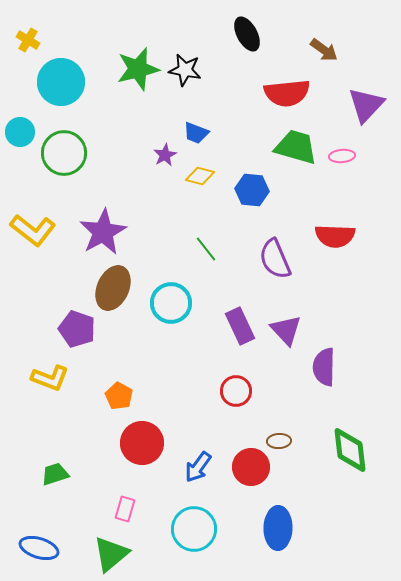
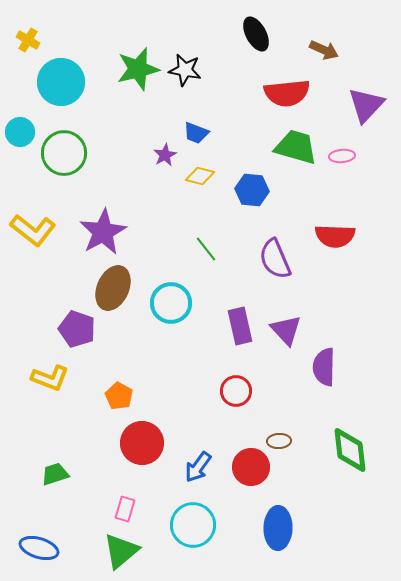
black ellipse at (247, 34): moved 9 px right
brown arrow at (324, 50): rotated 12 degrees counterclockwise
purple rectangle at (240, 326): rotated 12 degrees clockwise
cyan circle at (194, 529): moved 1 px left, 4 px up
green triangle at (111, 554): moved 10 px right, 3 px up
